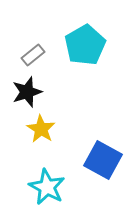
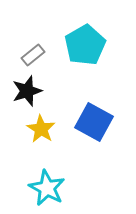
black star: moved 1 px up
blue square: moved 9 px left, 38 px up
cyan star: moved 1 px down
